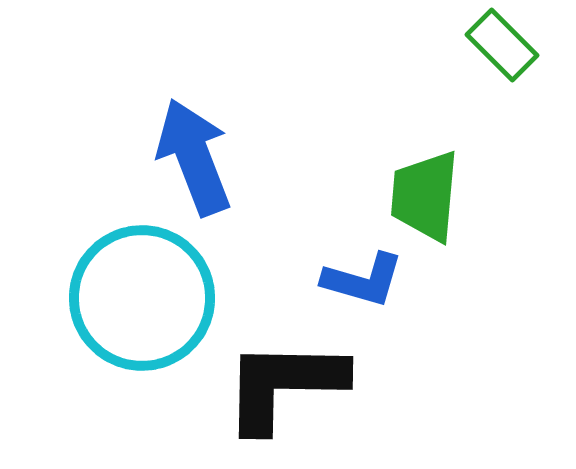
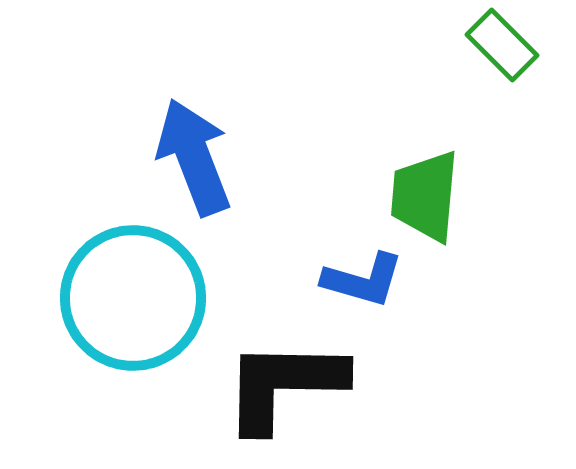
cyan circle: moved 9 px left
